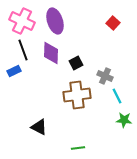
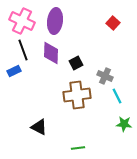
purple ellipse: rotated 25 degrees clockwise
green star: moved 4 px down
